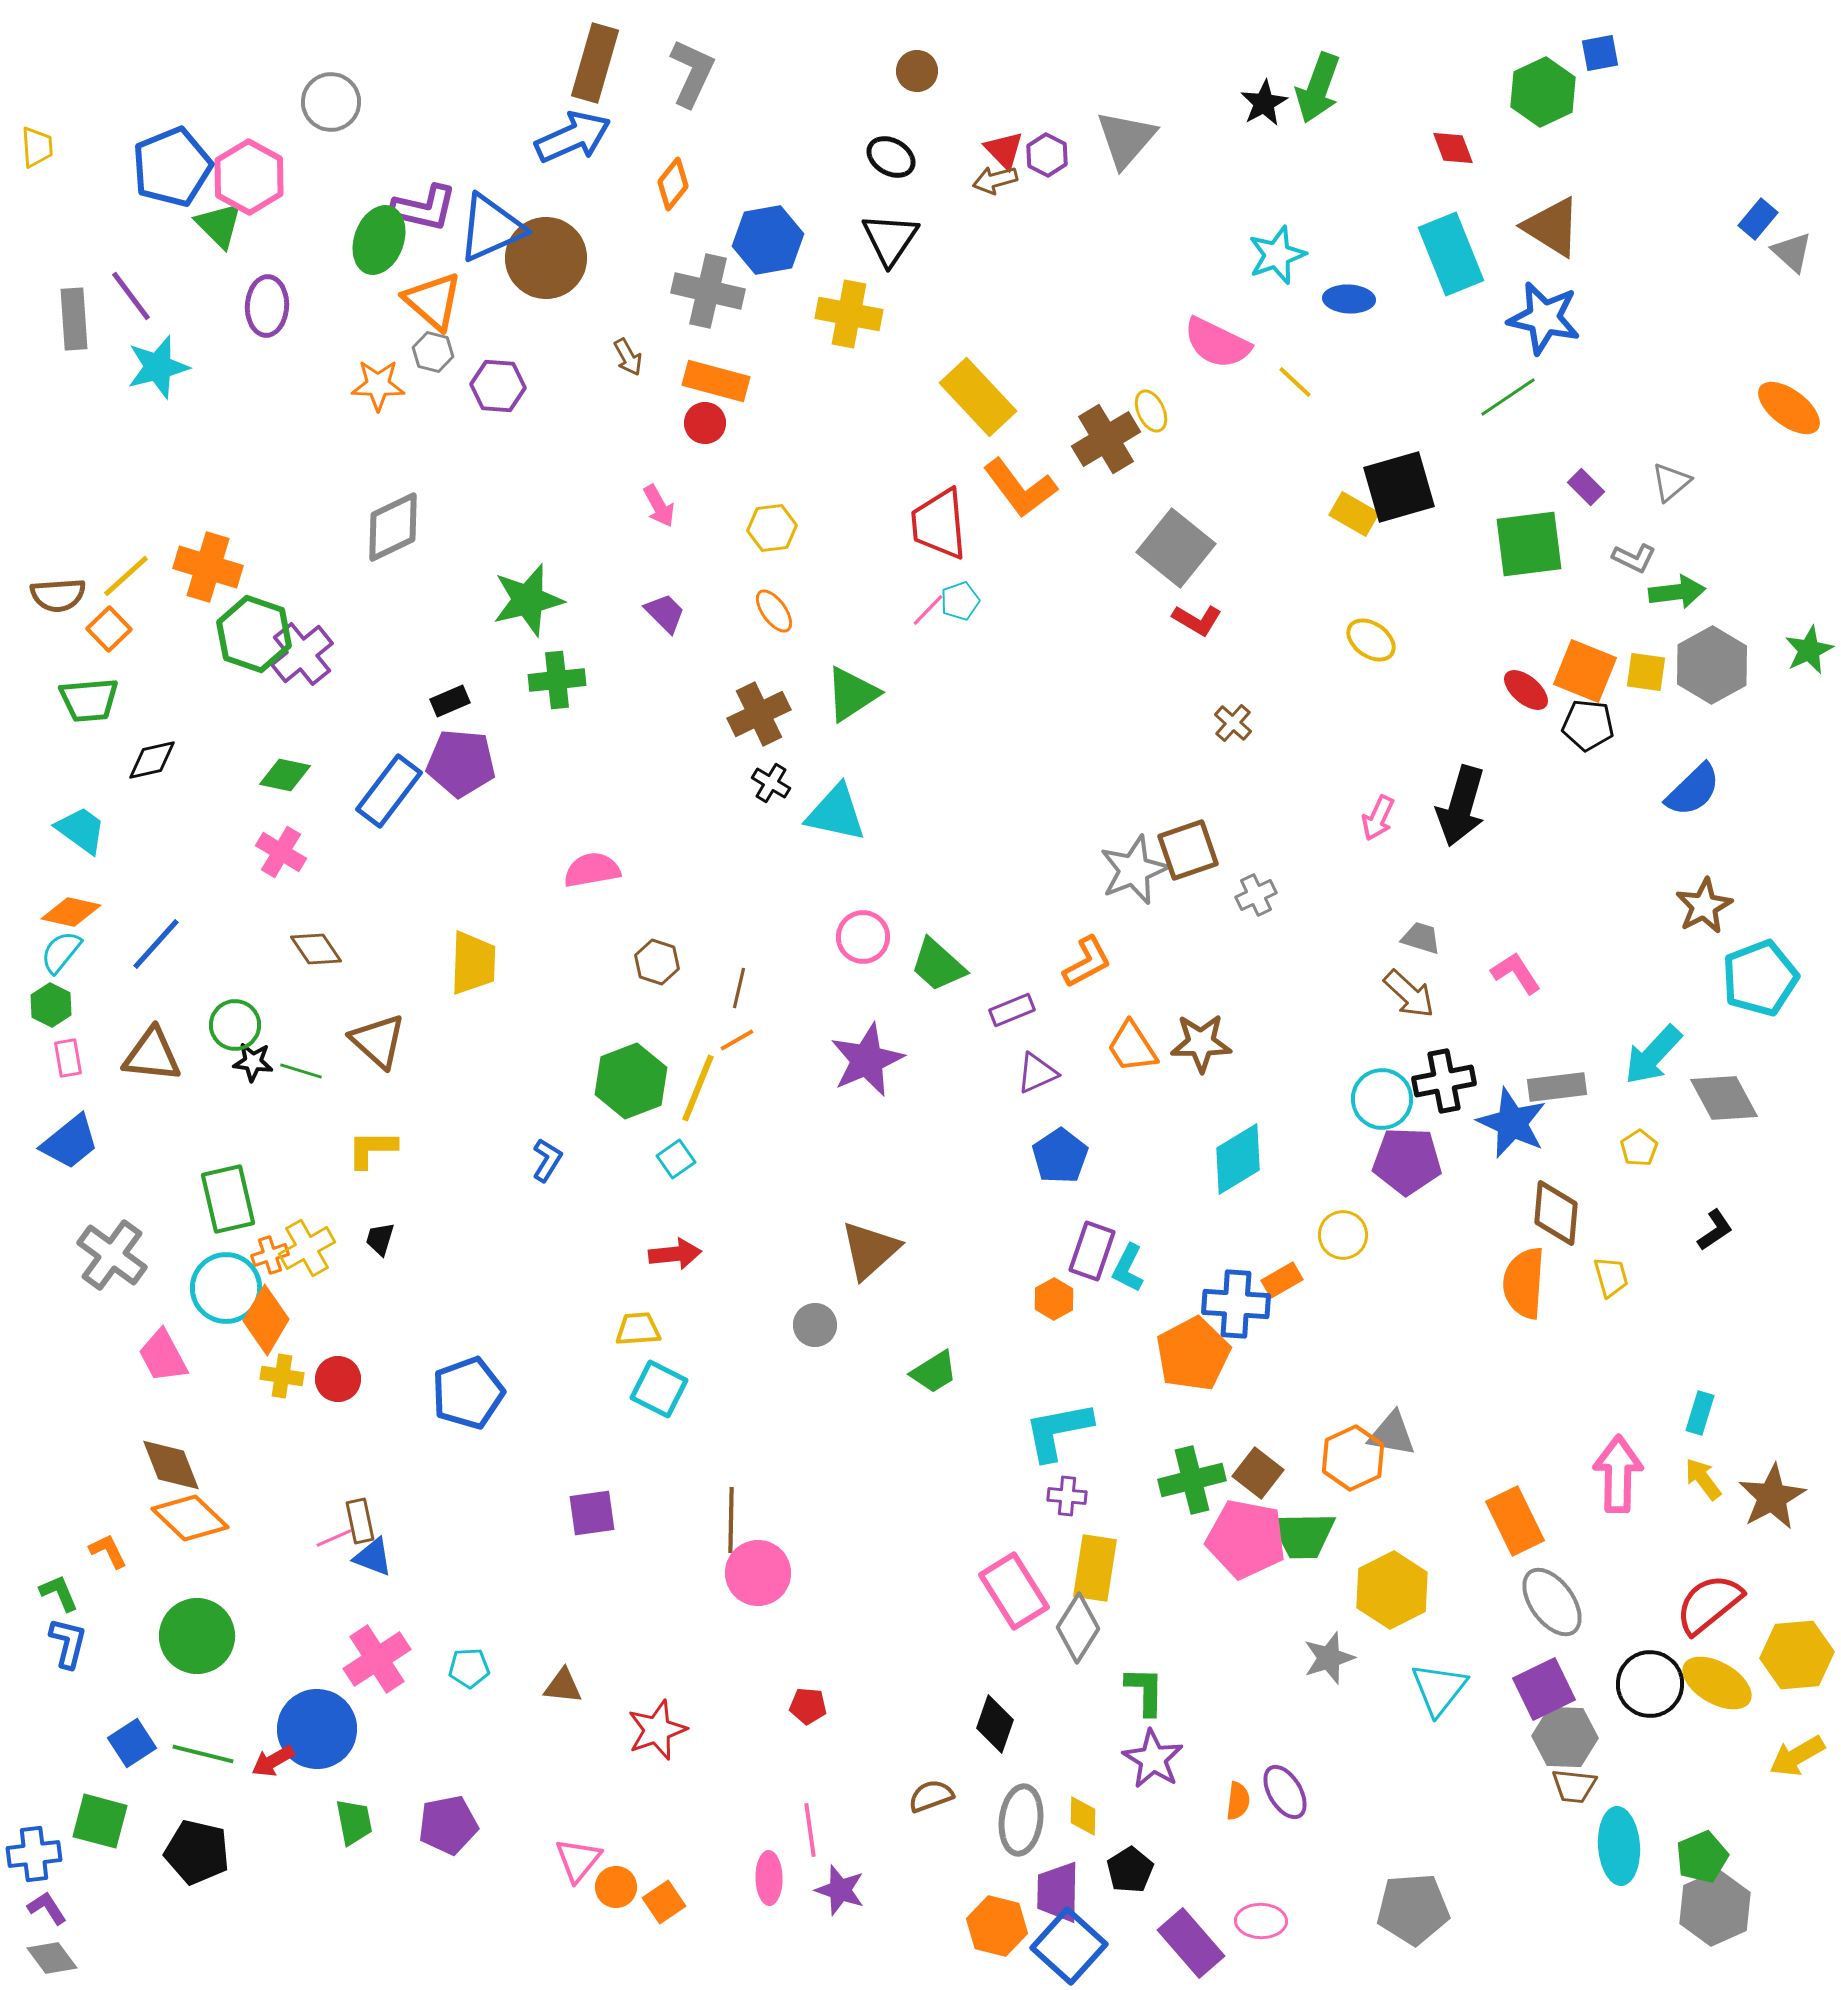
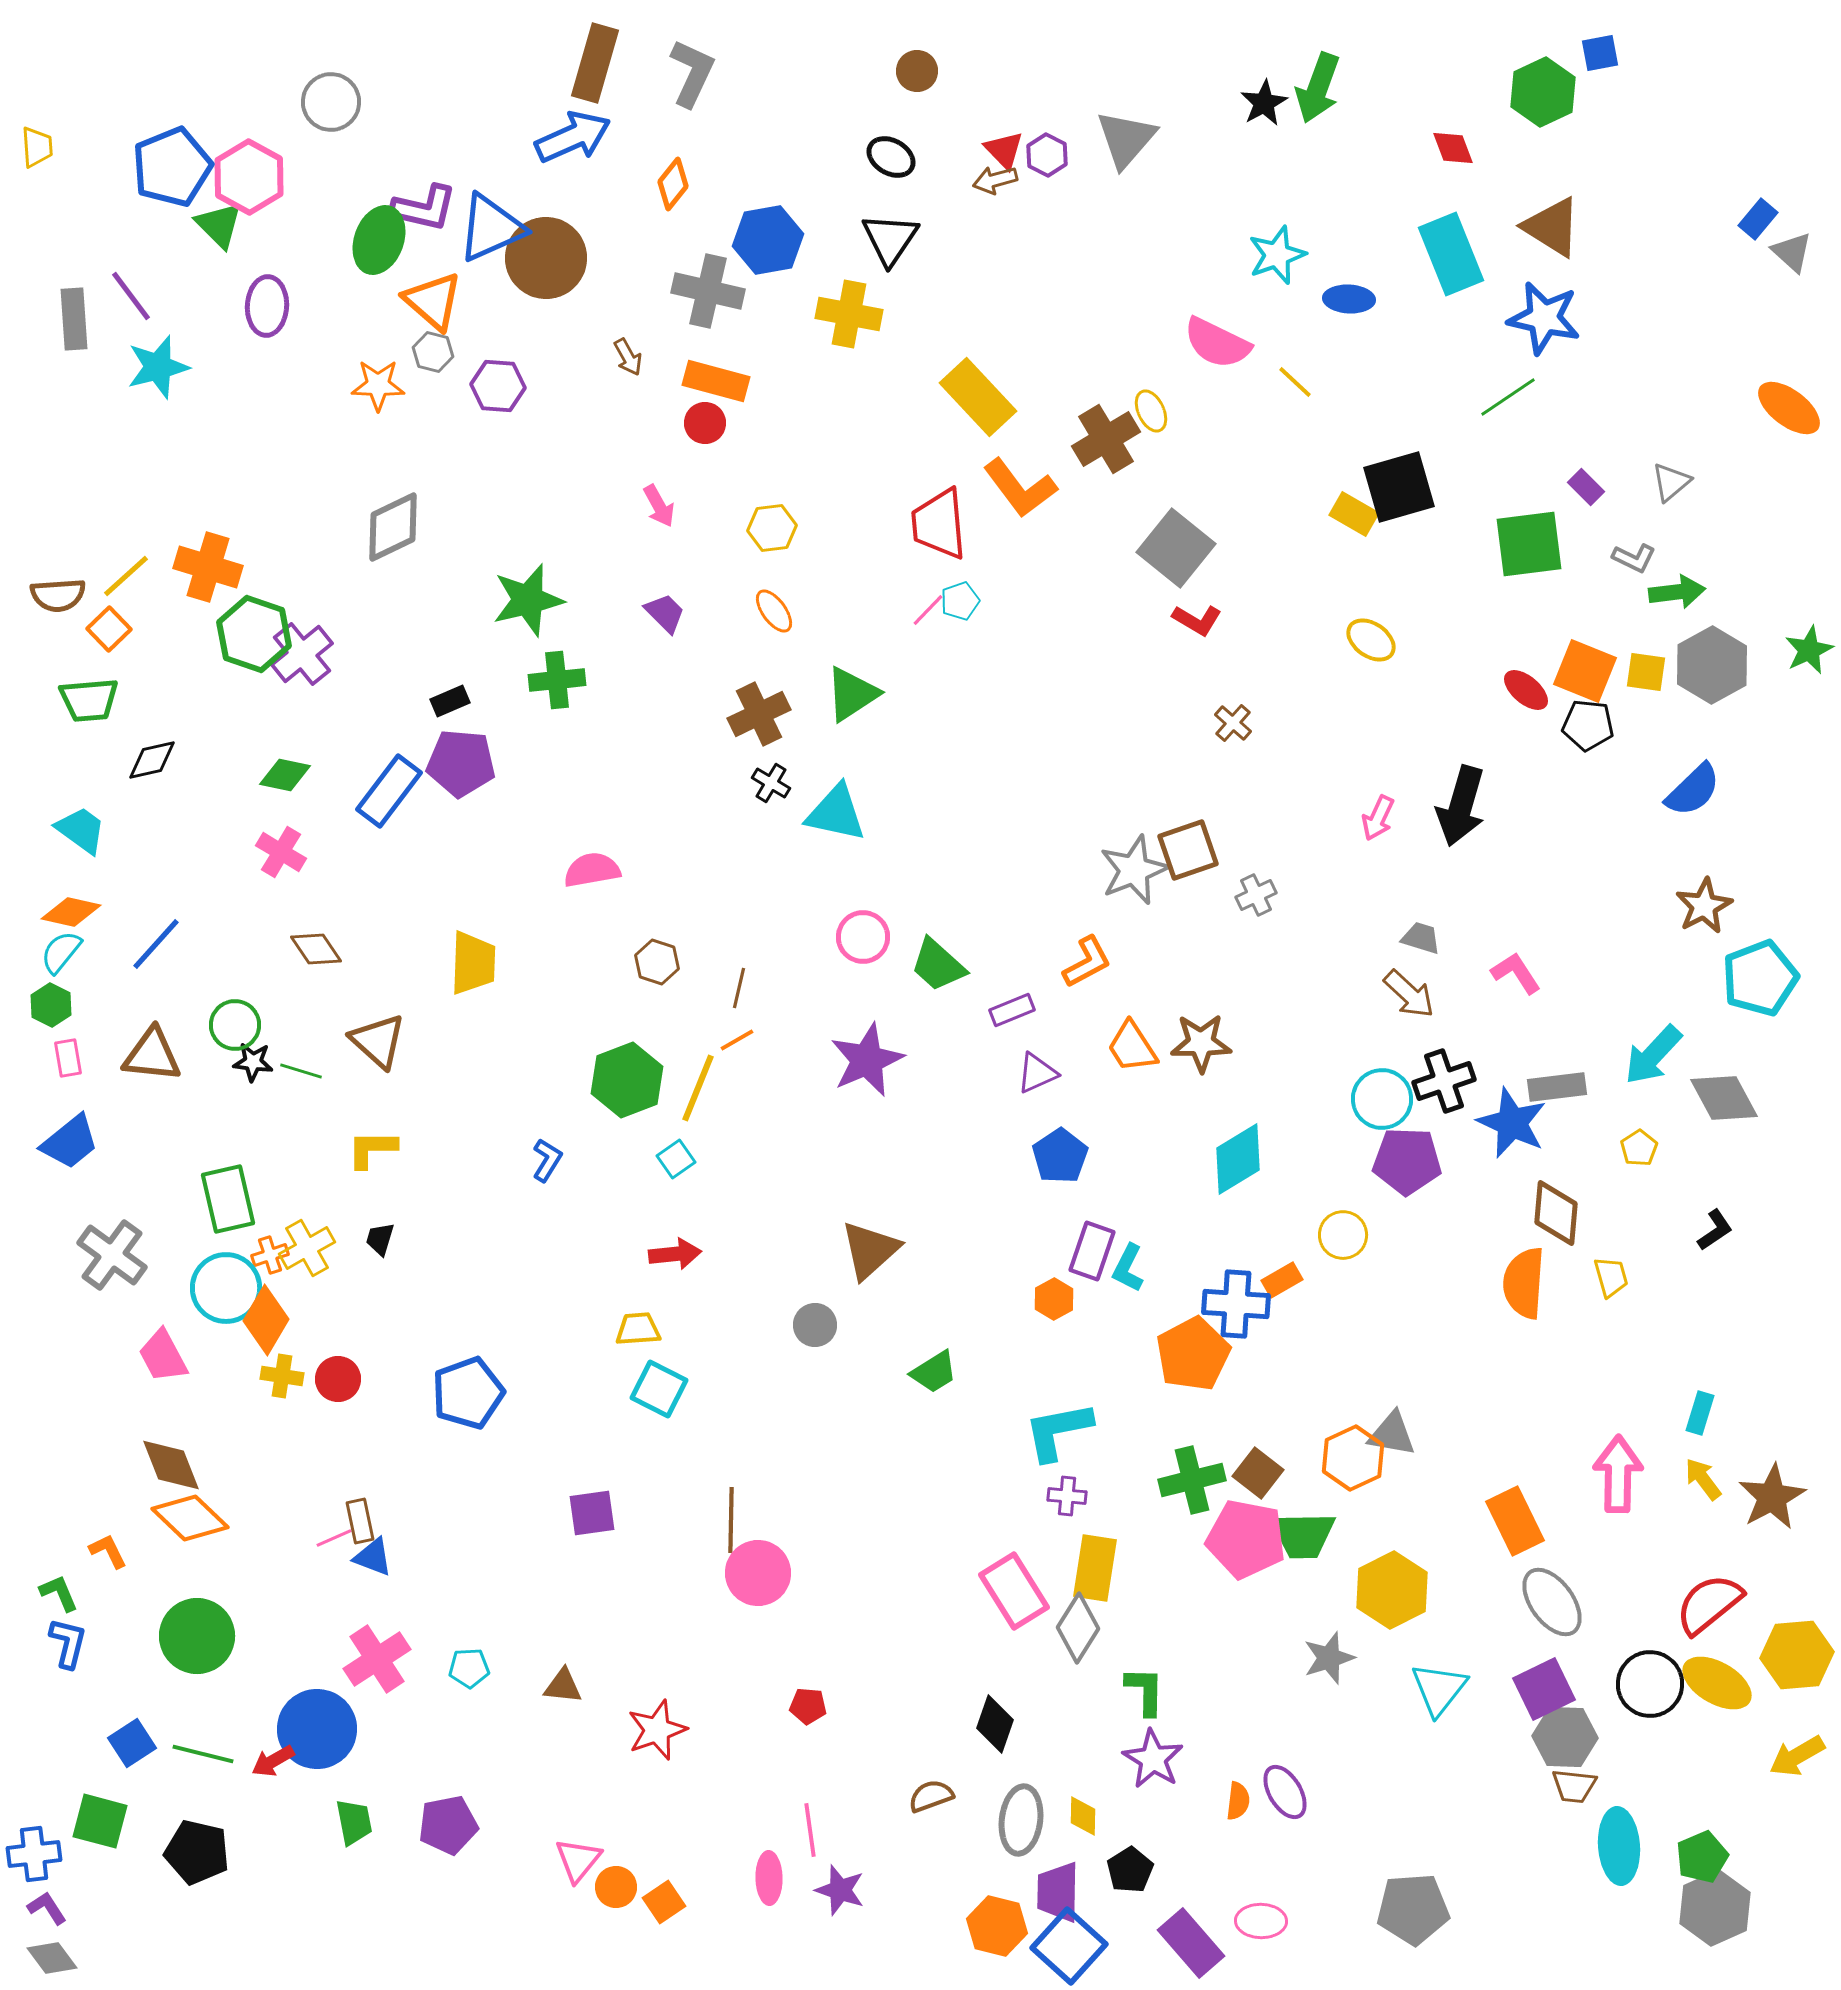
green hexagon at (631, 1081): moved 4 px left, 1 px up
black cross at (1444, 1081): rotated 8 degrees counterclockwise
